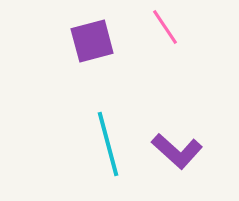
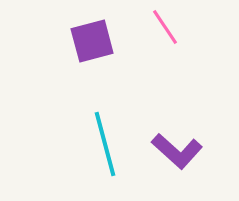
cyan line: moved 3 px left
